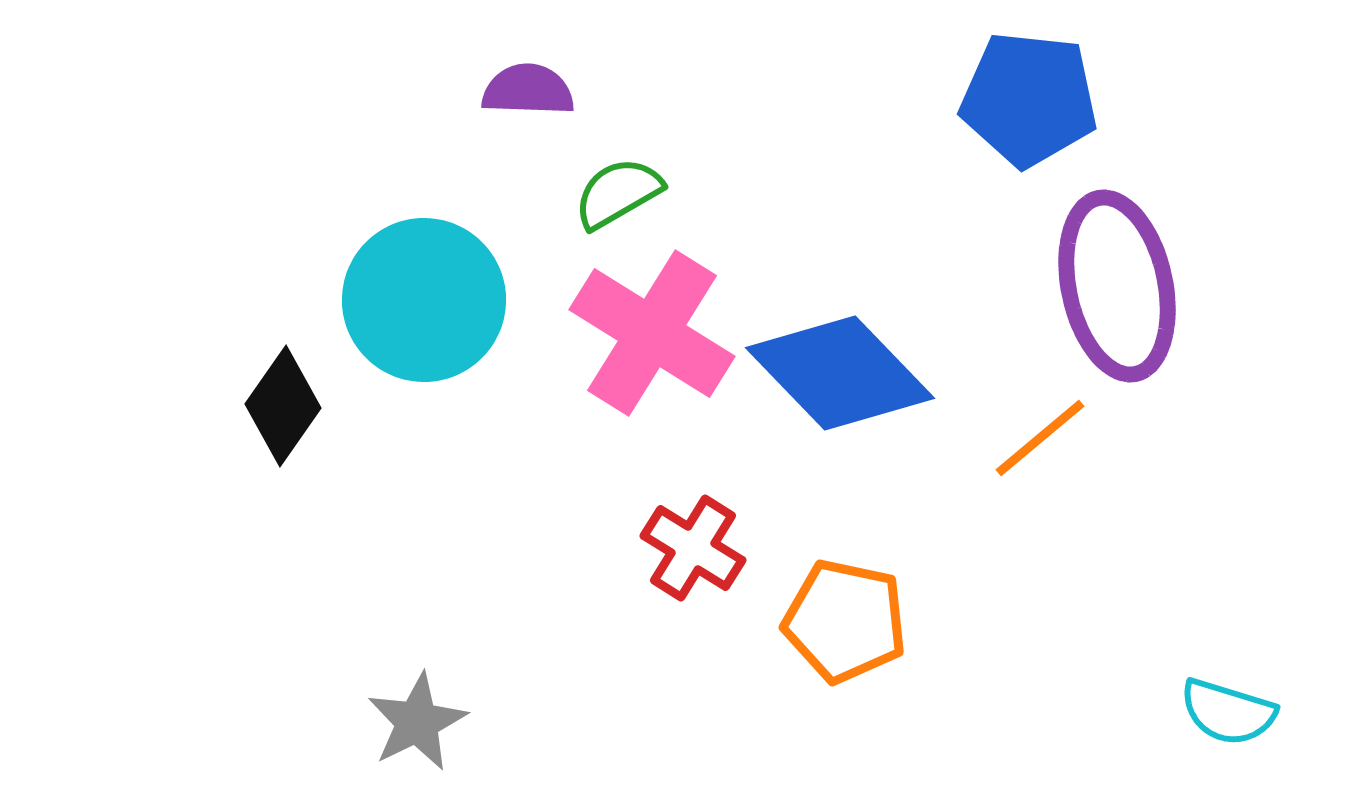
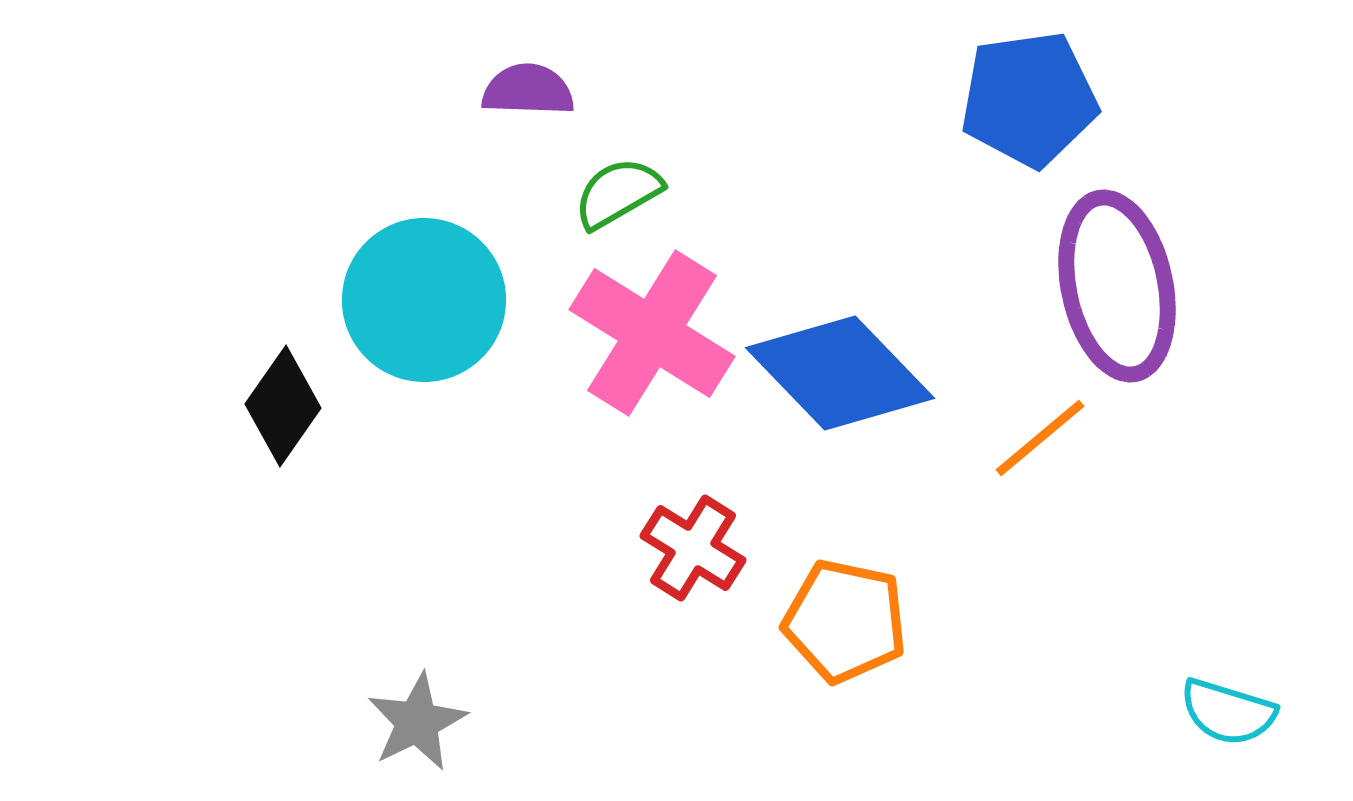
blue pentagon: rotated 14 degrees counterclockwise
